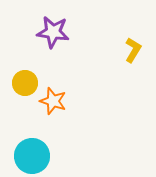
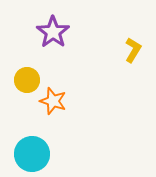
purple star: rotated 28 degrees clockwise
yellow circle: moved 2 px right, 3 px up
cyan circle: moved 2 px up
